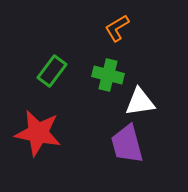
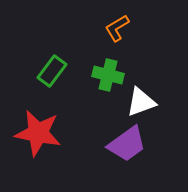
white triangle: moved 1 px right; rotated 12 degrees counterclockwise
purple trapezoid: rotated 111 degrees counterclockwise
